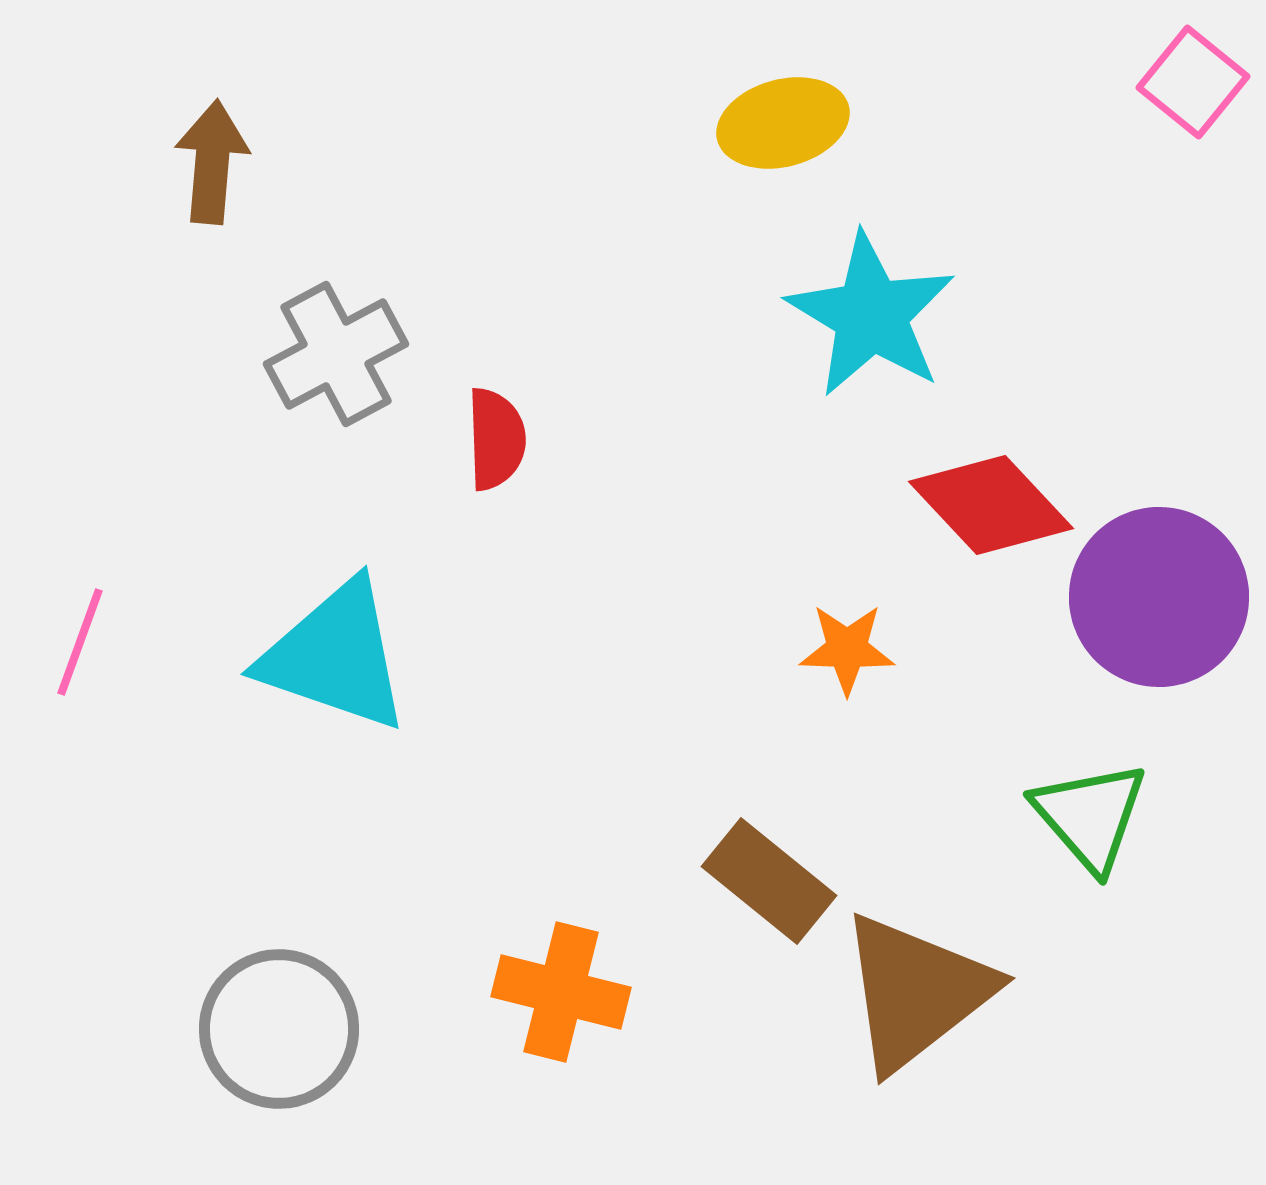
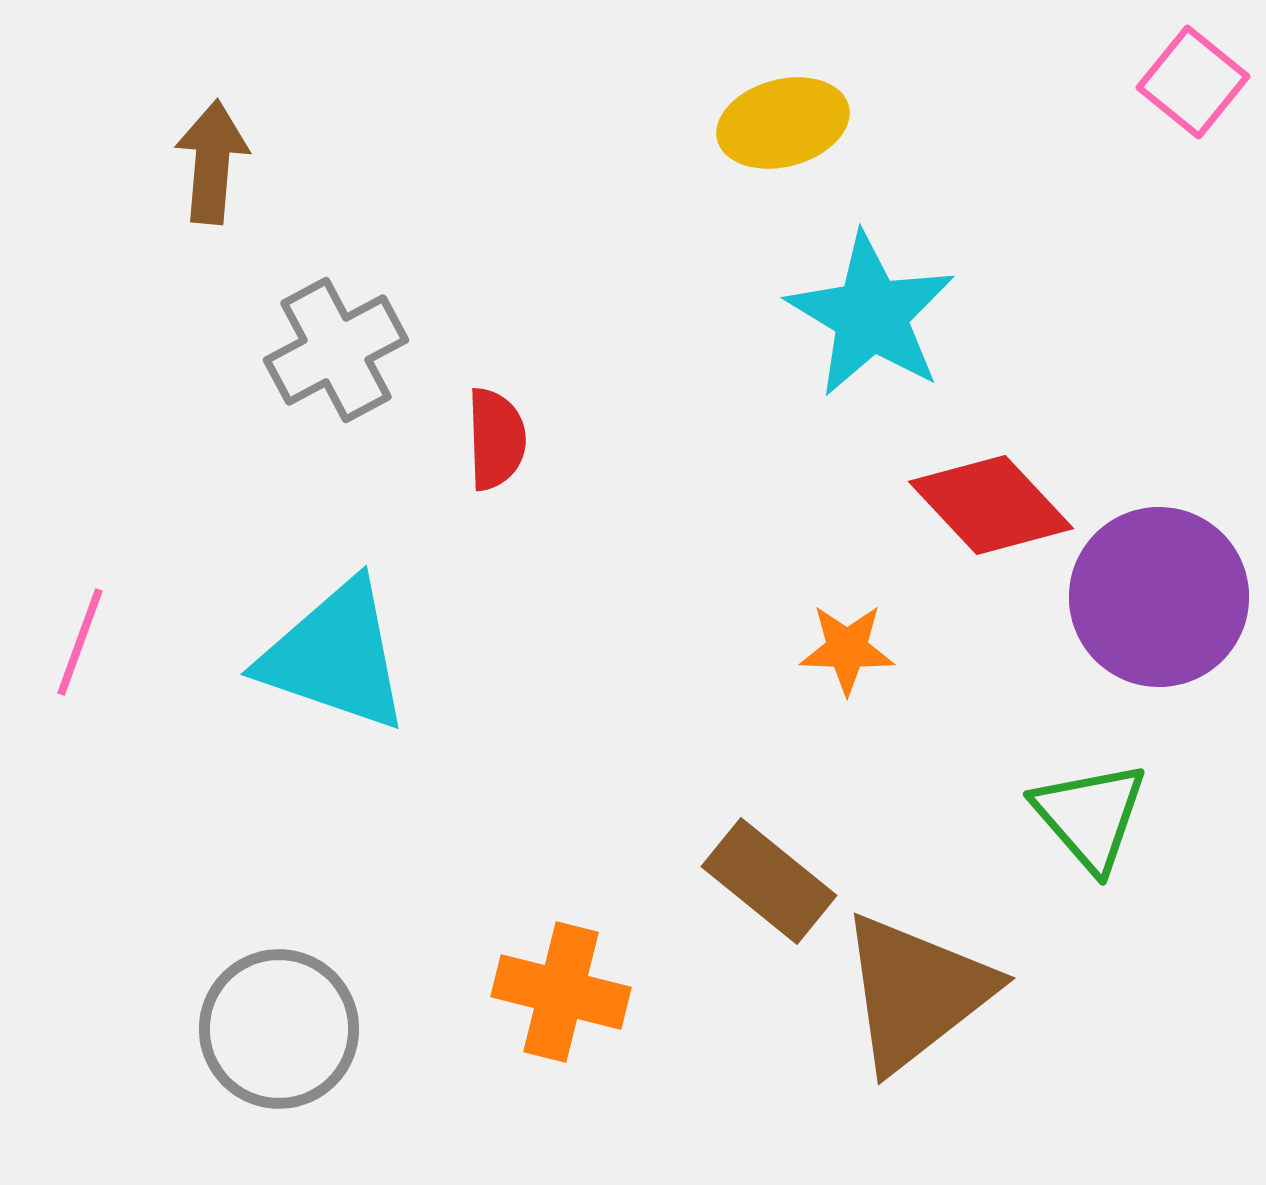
gray cross: moved 4 px up
